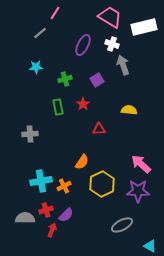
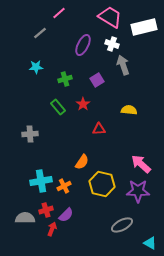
pink line: moved 4 px right; rotated 16 degrees clockwise
green rectangle: rotated 28 degrees counterclockwise
yellow hexagon: rotated 20 degrees counterclockwise
red arrow: moved 1 px up
cyan triangle: moved 3 px up
